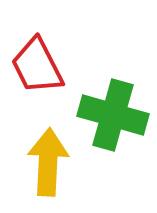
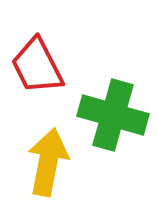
yellow arrow: rotated 8 degrees clockwise
